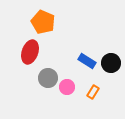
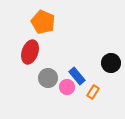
blue rectangle: moved 10 px left, 15 px down; rotated 18 degrees clockwise
